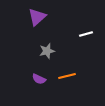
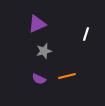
purple triangle: moved 7 px down; rotated 18 degrees clockwise
white line: rotated 56 degrees counterclockwise
gray star: moved 3 px left
